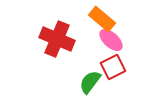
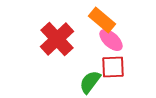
orange rectangle: moved 1 px down
red cross: rotated 24 degrees clockwise
red square: rotated 25 degrees clockwise
